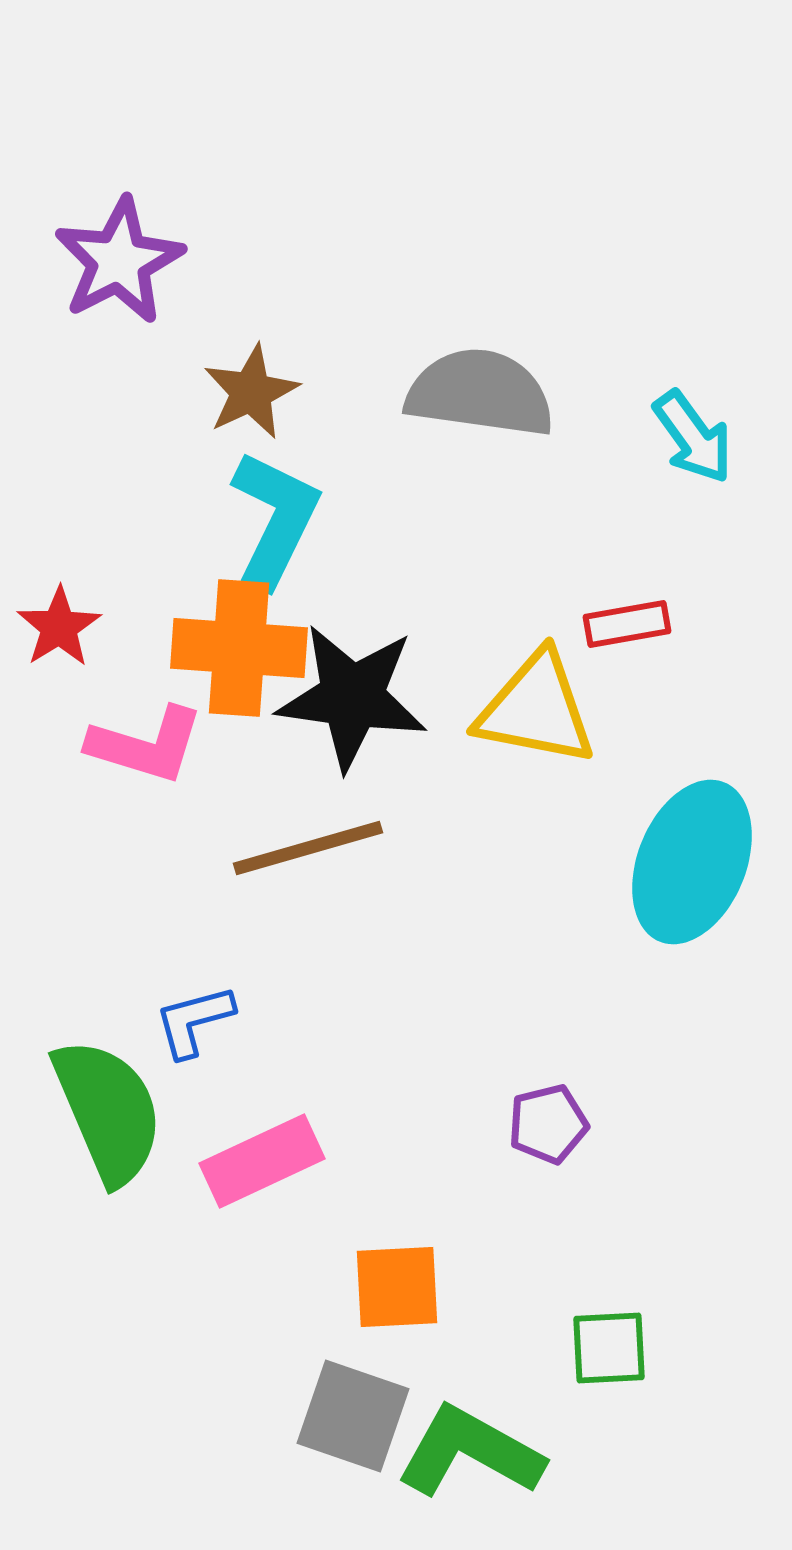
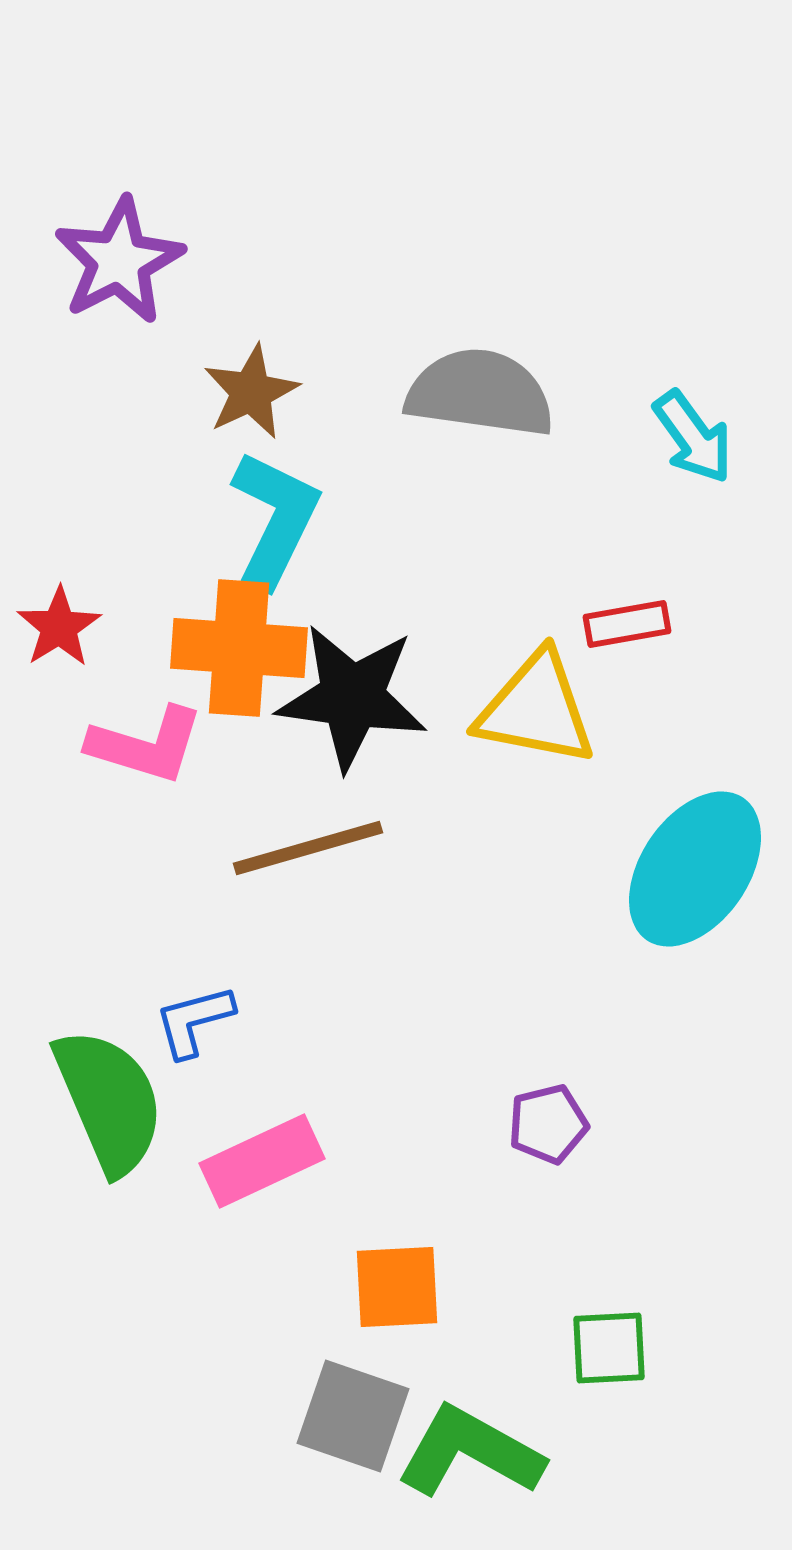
cyan ellipse: moved 3 px right, 7 px down; rotated 12 degrees clockwise
green semicircle: moved 1 px right, 10 px up
